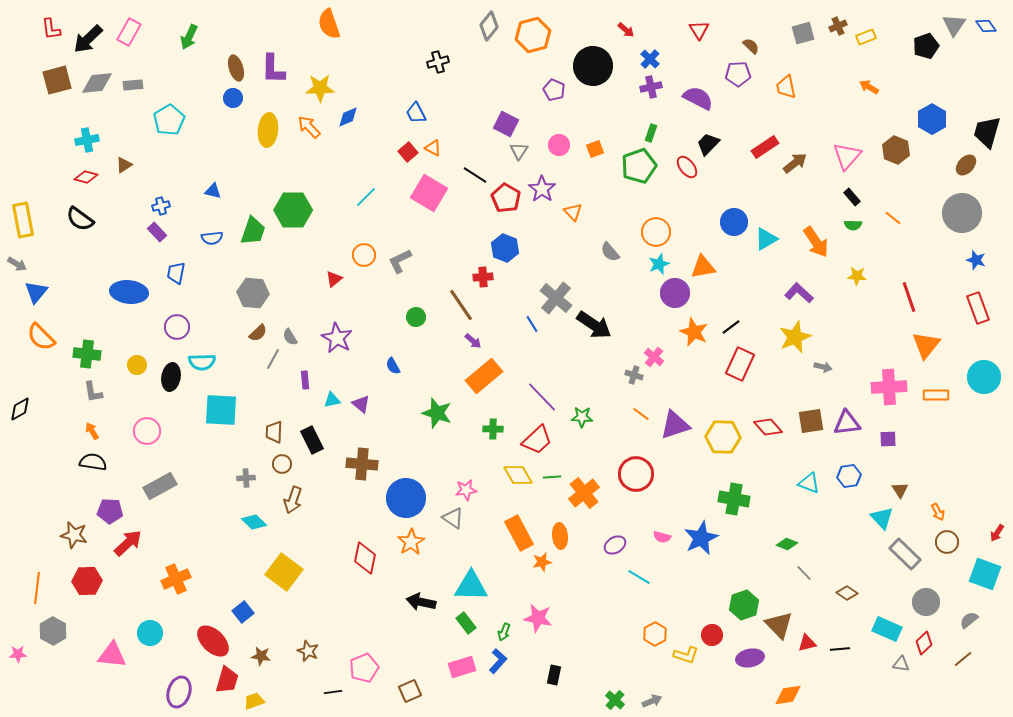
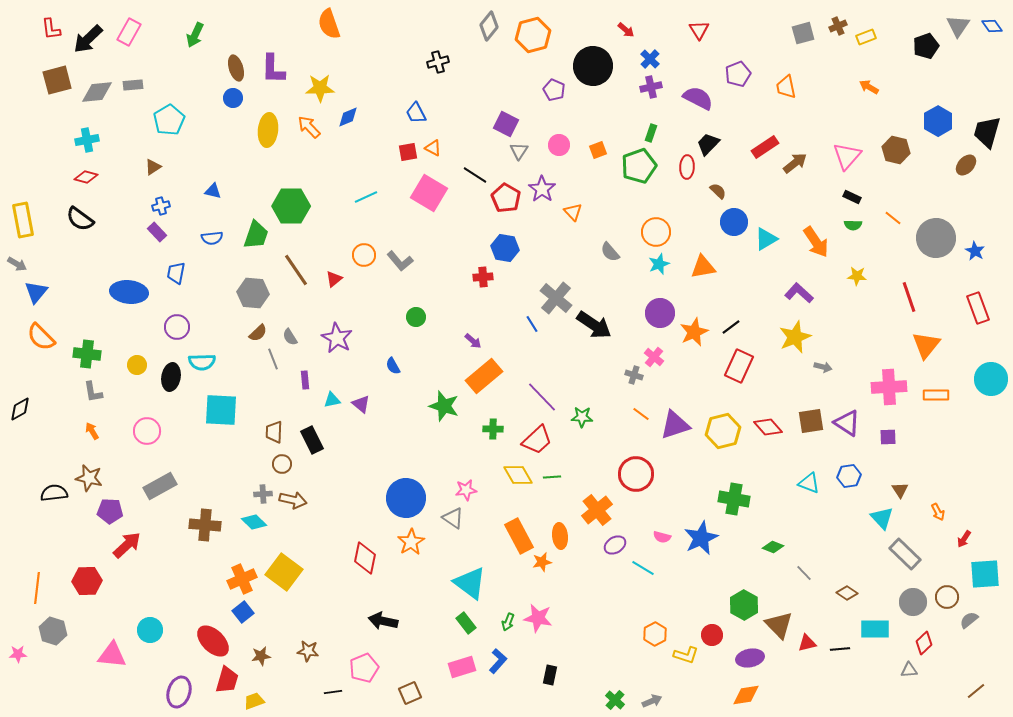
gray triangle at (954, 25): moved 4 px right, 1 px down
blue diamond at (986, 26): moved 6 px right
green arrow at (189, 37): moved 6 px right, 2 px up
brown semicircle at (751, 46): moved 33 px left, 145 px down
purple pentagon at (738, 74): rotated 20 degrees counterclockwise
gray diamond at (97, 83): moved 9 px down
blue hexagon at (932, 119): moved 6 px right, 2 px down
orange square at (595, 149): moved 3 px right, 1 px down
brown hexagon at (896, 150): rotated 8 degrees counterclockwise
red square at (408, 152): rotated 30 degrees clockwise
brown triangle at (124, 165): moved 29 px right, 2 px down
red ellipse at (687, 167): rotated 40 degrees clockwise
cyan line at (366, 197): rotated 20 degrees clockwise
black rectangle at (852, 197): rotated 24 degrees counterclockwise
green hexagon at (293, 210): moved 2 px left, 4 px up
gray circle at (962, 213): moved 26 px left, 25 px down
green trapezoid at (253, 231): moved 3 px right, 4 px down
blue hexagon at (505, 248): rotated 12 degrees counterclockwise
blue star at (976, 260): moved 1 px left, 9 px up; rotated 12 degrees clockwise
gray L-shape at (400, 261): rotated 104 degrees counterclockwise
purple circle at (675, 293): moved 15 px left, 20 px down
brown line at (461, 305): moved 165 px left, 35 px up
orange star at (694, 332): rotated 24 degrees clockwise
gray line at (273, 359): rotated 50 degrees counterclockwise
red rectangle at (740, 364): moved 1 px left, 2 px down
cyan circle at (984, 377): moved 7 px right, 2 px down
green star at (437, 413): moved 7 px right, 7 px up
purple triangle at (847, 423): rotated 40 degrees clockwise
yellow hexagon at (723, 437): moved 6 px up; rotated 16 degrees counterclockwise
purple square at (888, 439): moved 2 px up
black semicircle at (93, 462): moved 39 px left, 31 px down; rotated 16 degrees counterclockwise
brown cross at (362, 464): moved 157 px left, 61 px down
gray cross at (246, 478): moved 17 px right, 16 px down
orange cross at (584, 493): moved 13 px right, 17 px down
brown arrow at (293, 500): rotated 96 degrees counterclockwise
orange rectangle at (519, 533): moved 3 px down
red arrow at (997, 533): moved 33 px left, 6 px down
brown star at (74, 535): moved 15 px right, 57 px up
brown circle at (947, 542): moved 55 px down
red arrow at (128, 543): moved 1 px left, 2 px down
green diamond at (787, 544): moved 14 px left, 3 px down
cyan square at (985, 574): rotated 24 degrees counterclockwise
cyan line at (639, 577): moved 4 px right, 9 px up
orange cross at (176, 579): moved 66 px right
cyan triangle at (471, 586): moved 1 px left, 3 px up; rotated 36 degrees clockwise
black arrow at (421, 602): moved 38 px left, 19 px down
gray circle at (926, 602): moved 13 px left
green hexagon at (744, 605): rotated 12 degrees counterclockwise
cyan rectangle at (887, 629): moved 12 px left; rotated 24 degrees counterclockwise
gray hexagon at (53, 631): rotated 12 degrees counterclockwise
green arrow at (504, 632): moved 4 px right, 10 px up
cyan circle at (150, 633): moved 3 px up
brown star at (308, 651): rotated 15 degrees counterclockwise
brown star at (261, 656): rotated 18 degrees counterclockwise
brown line at (963, 659): moved 13 px right, 32 px down
gray triangle at (901, 664): moved 8 px right, 6 px down; rotated 12 degrees counterclockwise
black rectangle at (554, 675): moved 4 px left
brown square at (410, 691): moved 2 px down
orange diamond at (788, 695): moved 42 px left
